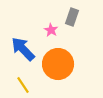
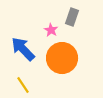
orange circle: moved 4 px right, 6 px up
